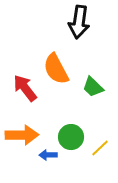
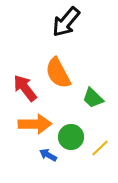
black arrow: moved 13 px left; rotated 32 degrees clockwise
orange semicircle: moved 2 px right, 4 px down
green trapezoid: moved 11 px down
orange arrow: moved 13 px right, 11 px up
blue arrow: rotated 30 degrees clockwise
